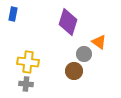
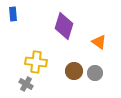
blue rectangle: rotated 16 degrees counterclockwise
purple diamond: moved 4 px left, 4 px down
gray circle: moved 11 px right, 19 px down
yellow cross: moved 8 px right
gray cross: rotated 24 degrees clockwise
